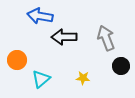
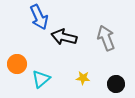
blue arrow: moved 1 px left, 1 px down; rotated 125 degrees counterclockwise
black arrow: rotated 15 degrees clockwise
orange circle: moved 4 px down
black circle: moved 5 px left, 18 px down
